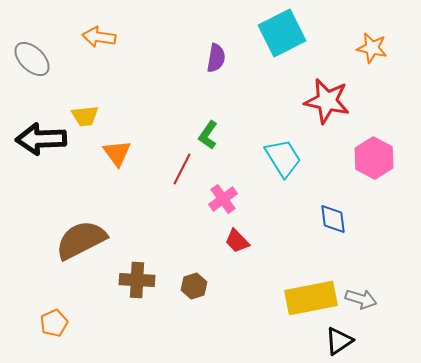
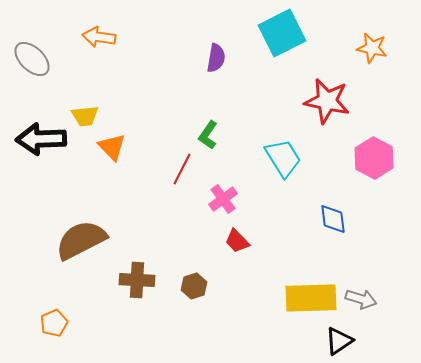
orange triangle: moved 5 px left, 6 px up; rotated 8 degrees counterclockwise
yellow rectangle: rotated 9 degrees clockwise
